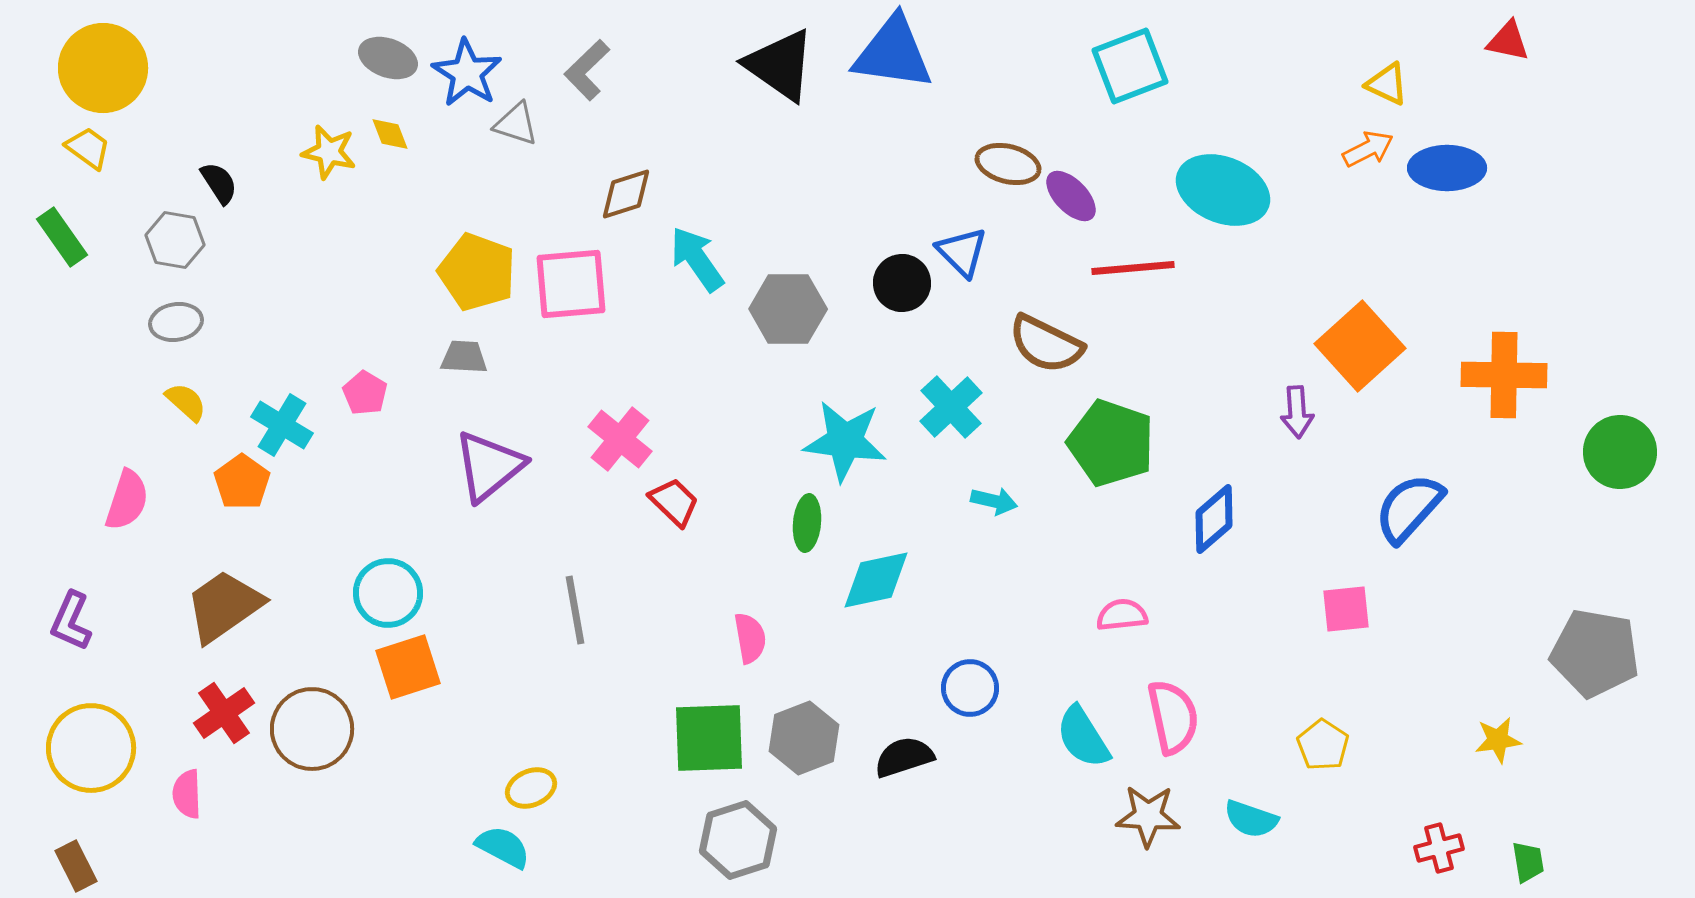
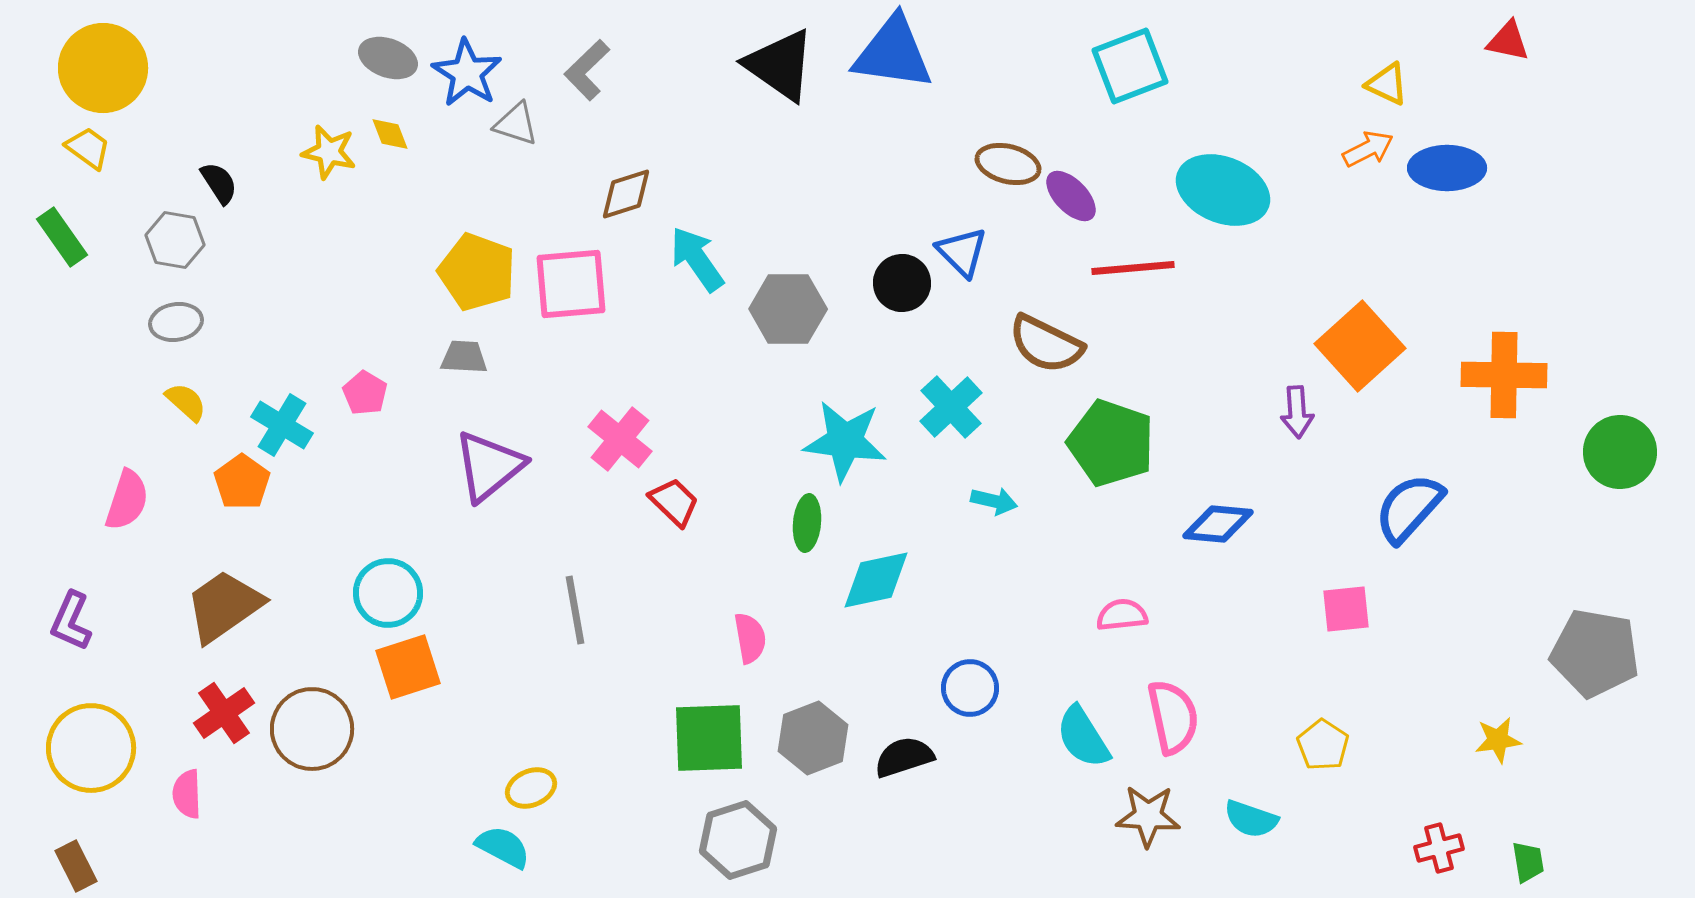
blue diamond at (1214, 519): moved 4 px right, 5 px down; rotated 46 degrees clockwise
gray hexagon at (804, 738): moved 9 px right
